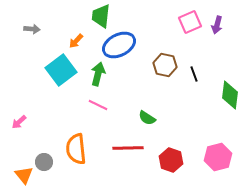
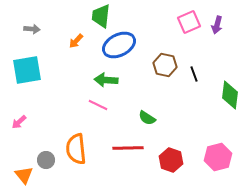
pink square: moved 1 px left
cyan square: moved 34 px left; rotated 28 degrees clockwise
green arrow: moved 8 px right, 6 px down; rotated 100 degrees counterclockwise
gray circle: moved 2 px right, 2 px up
